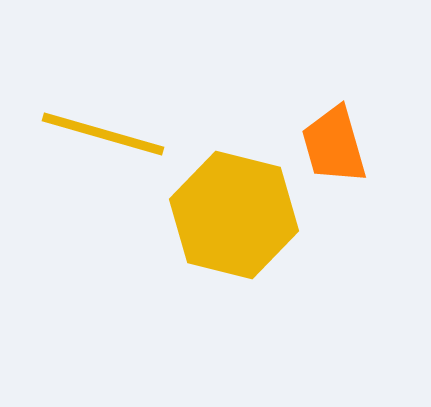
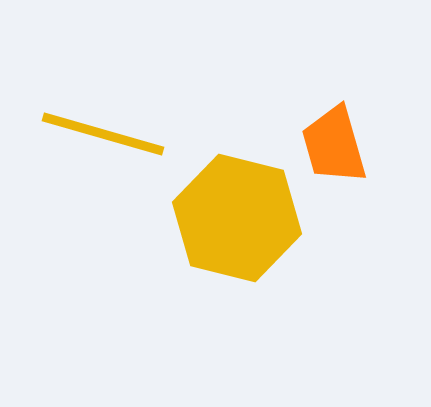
yellow hexagon: moved 3 px right, 3 px down
